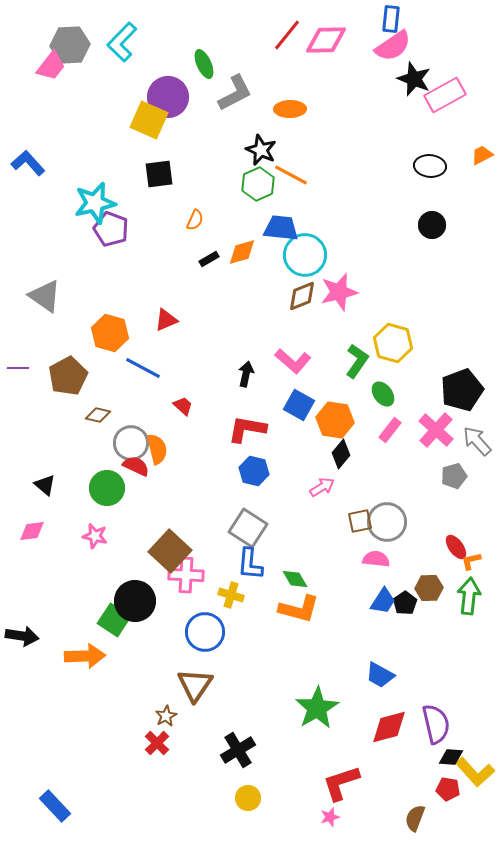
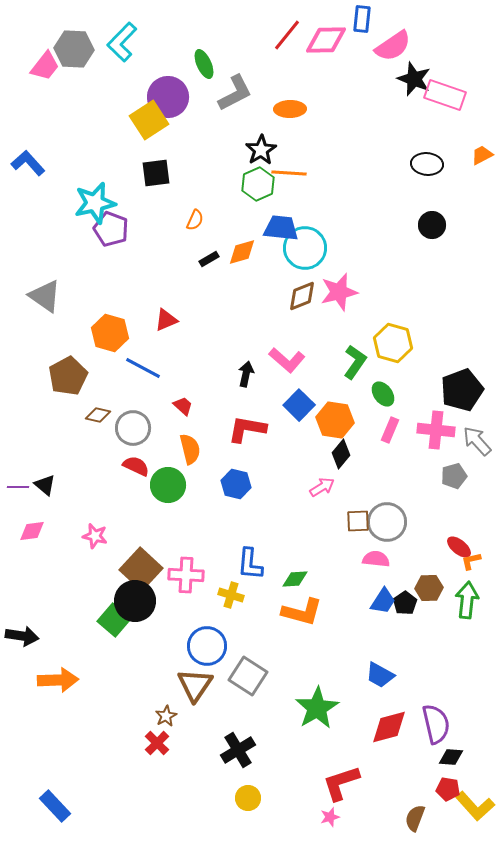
blue rectangle at (391, 19): moved 29 px left
gray hexagon at (70, 45): moved 4 px right, 4 px down; rotated 6 degrees clockwise
pink trapezoid at (51, 66): moved 6 px left
pink rectangle at (445, 95): rotated 48 degrees clockwise
yellow square at (149, 120): rotated 33 degrees clockwise
black star at (261, 150): rotated 16 degrees clockwise
black ellipse at (430, 166): moved 3 px left, 2 px up
black square at (159, 174): moved 3 px left, 1 px up
orange line at (291, 175): moved 2 px left, 2 px up; rotated 24 degrees counterclockwise
cyan circle at (305, 255): moved 7 px up
pink L-shape at (293, 361): moved 6 px left, 1 px up
green L-shape at (357, 361): moved 2 px left, 1 px down
purple line at (18, 368): moved 119 px down
blue square at (299, 405): rotated 16 degrees clockwise
pink rectangle at (390, 430): rotated 15 degrees counterclockwise
pink cross at (436, 430): rotated 36 degrees counterclockwise
gray circle at (131, 443): moved 2 px right, 15 px up
orange semicircle at (157, 449): moved 33 px right
blue hexagon at (254, 471): moved 18 px left, 13 px down
green circle at (107, 488): moved 61 px right, 3 px up
brown square at (360, 521): moved 2 px left; rotated 10 degrees clockwise
gray square at (248, 528): moved 148 px down
red ellipse at (456, 547): moved 3 px right; rotated 15 degrees counterclockwise
brown square at (170, 551): moved 29 px left, 18 px down
green diamond at (295, 579): rotated 64 degrees counterclockwise
green arrow at (469, 596): moved 2 px left, 4 px down
orange L-shape at (299, 609): moved 3 px right, 3 px down
green square at (114, 620): rotated 8 degrees clockwise
blue circle at (205, 632): moved 2 px right, 14 px down
orange arrow at (85, 656): moved 27 px left, 24 px down
yellow L-shape at (475, 772): moved 34 px down
